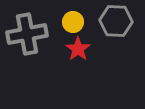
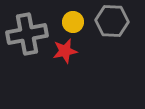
gray hexagon: moved 4 px left
red star: moved 13 px left, 2 px down; rotated 25 degrees clockwise
